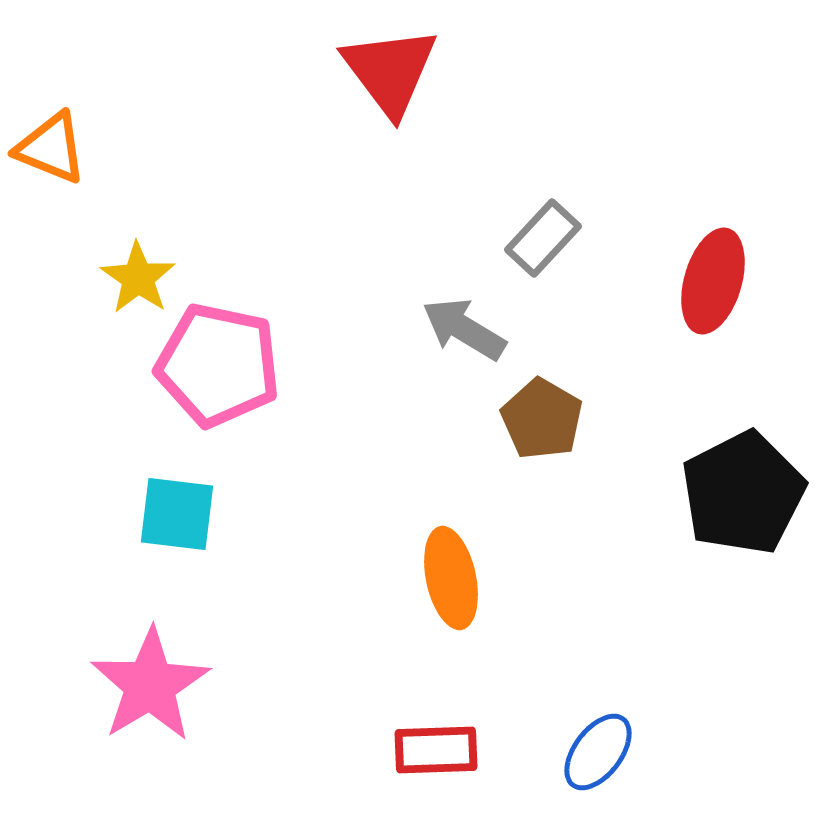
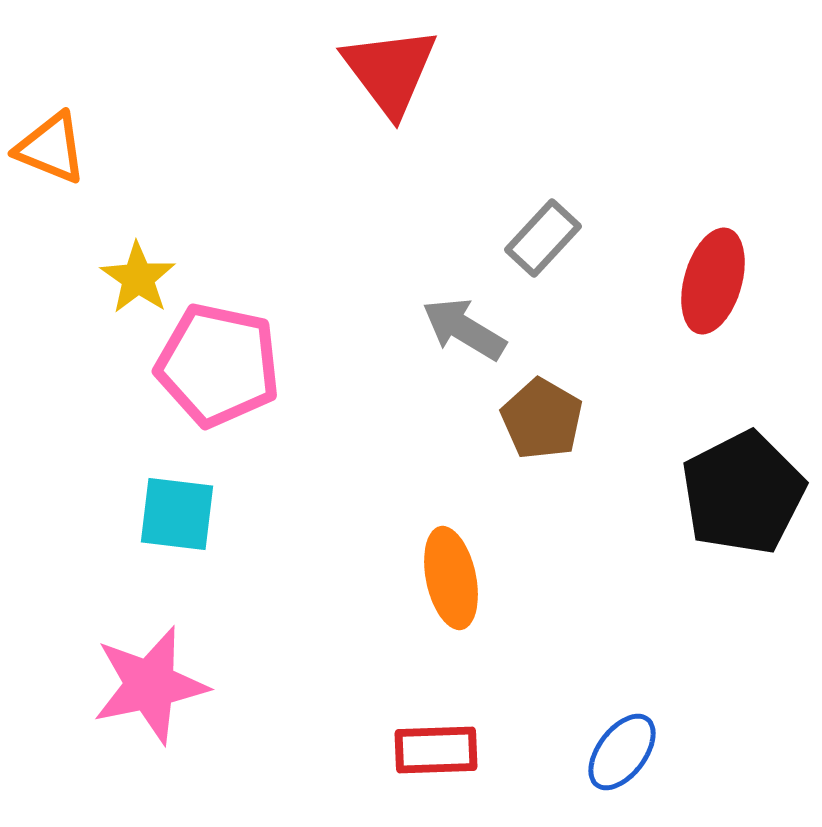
pink star: rotated 19 degrees clockwise
blue ellipse: moved 24 px right
